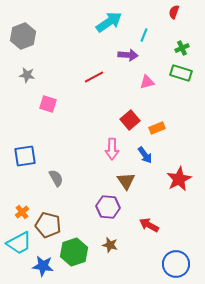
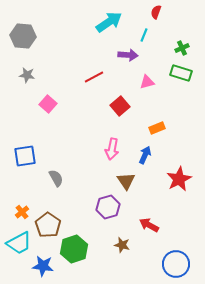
red semicircle: moved 18 px left
gray hexagon: rotated 25 degrees clockwise
pink square: rotated 24 degrees clockwise
red square: moved 10 px left, 14 px up
pink arrow: rotated 10 degrees clockwise
blue arrow: rotated 120 degrees counterclockwise
purple hexagon: rotated 20 degrees counterclockwise
brown pentagon: rotated 20 degrees clockwise
brown star: moved 12 px right
green hexagon: moved 3 px up
